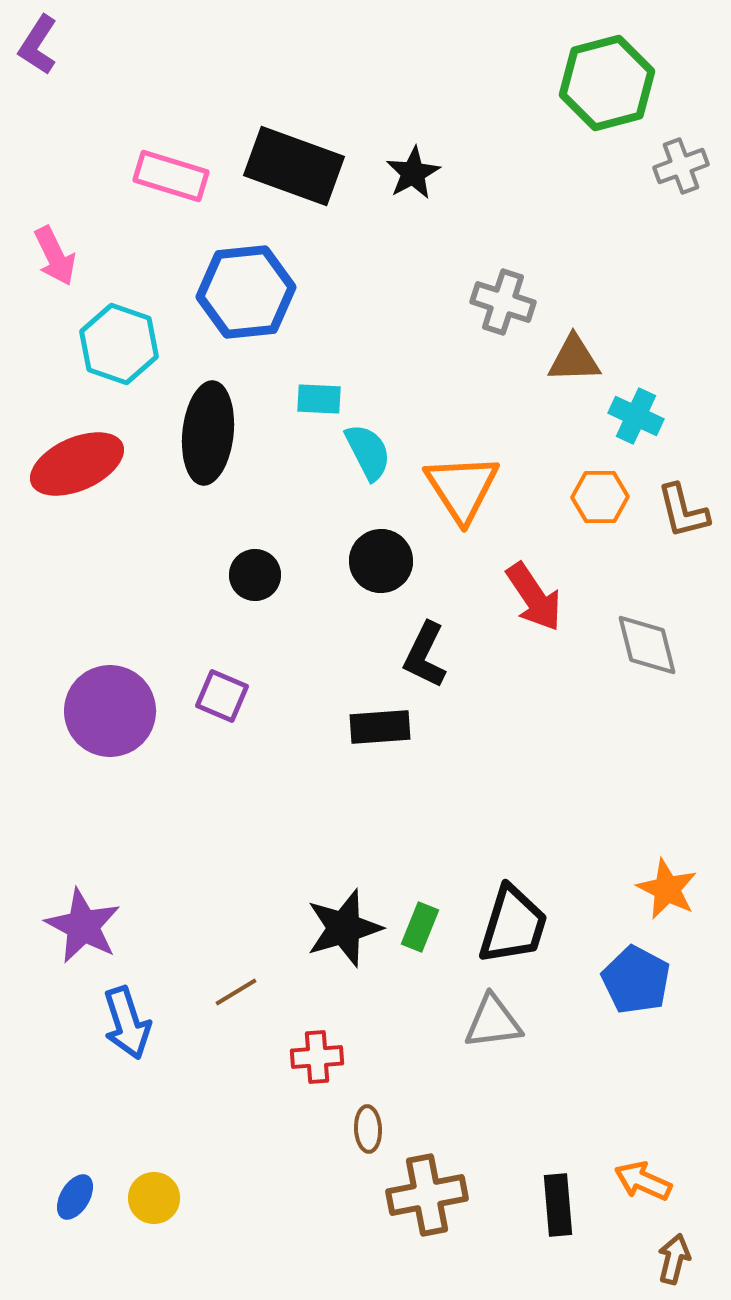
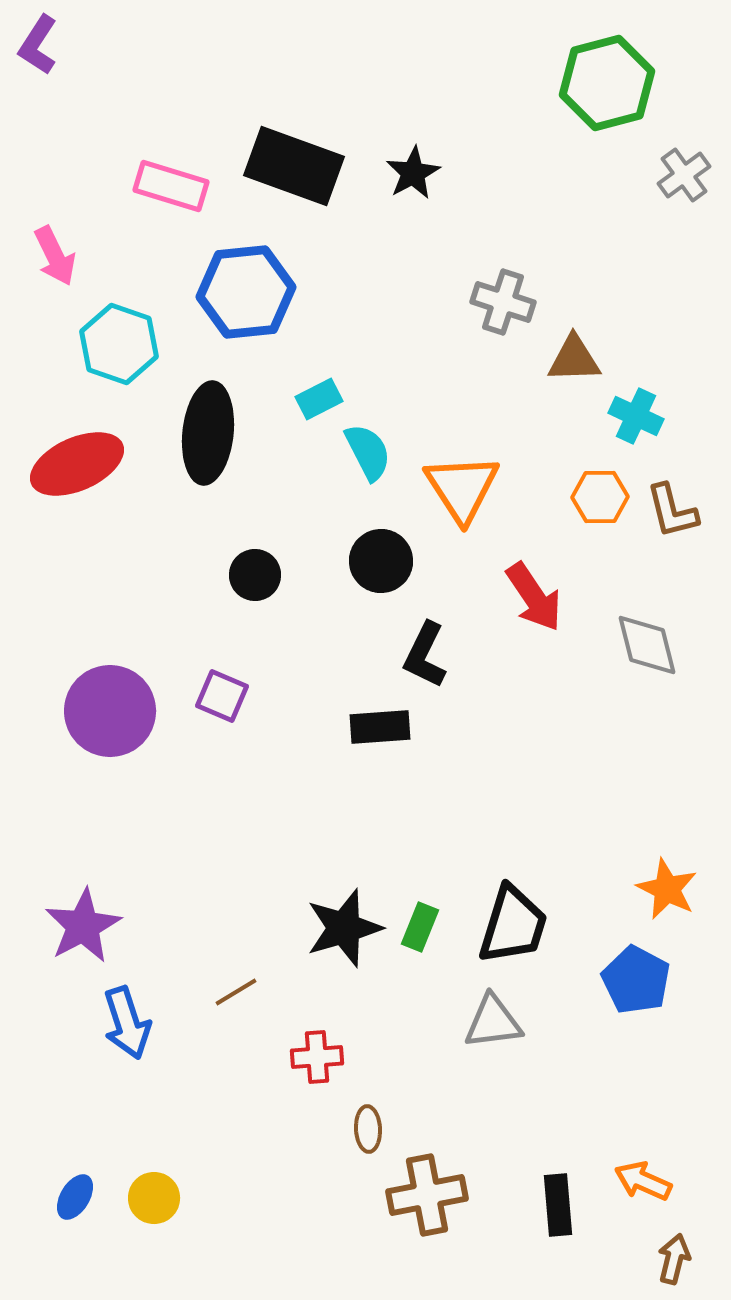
gray cross at (681, 166): moved 3 px right, 9 px down; rotated 16 degrees counterclockwise
pink rectangle at (171, 176): moved 10 px down
cyan rectangle at (319, 399): rotated 30 degrees counterclockwise
brown L-shape at (683, 511): moved 11 px left
purple star at (83, 926): rotated 16 degrees clockwise
